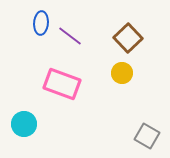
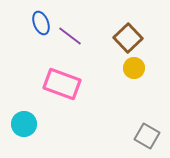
blue ellipse: rotated 25 degrees counterclockwise
yellow circle: moved 12 px right, 5 px up
